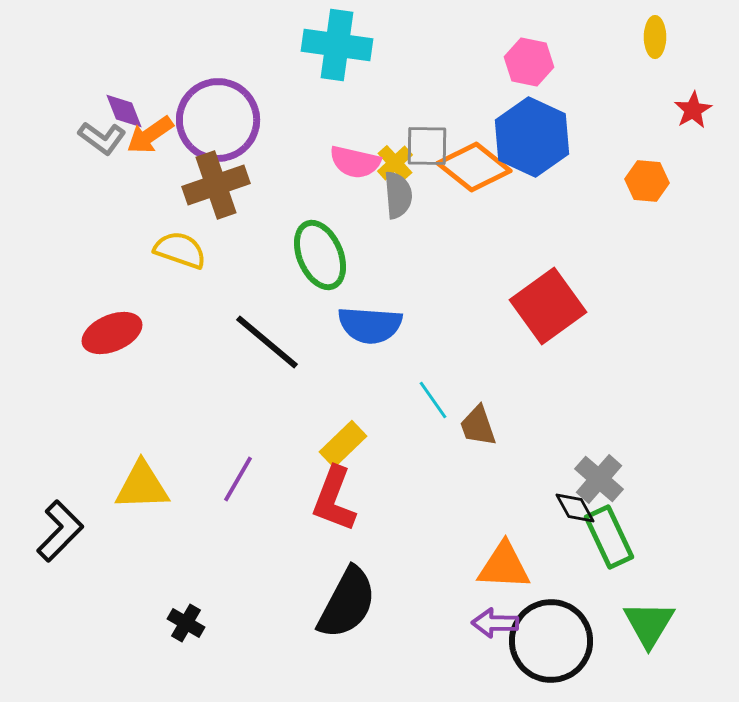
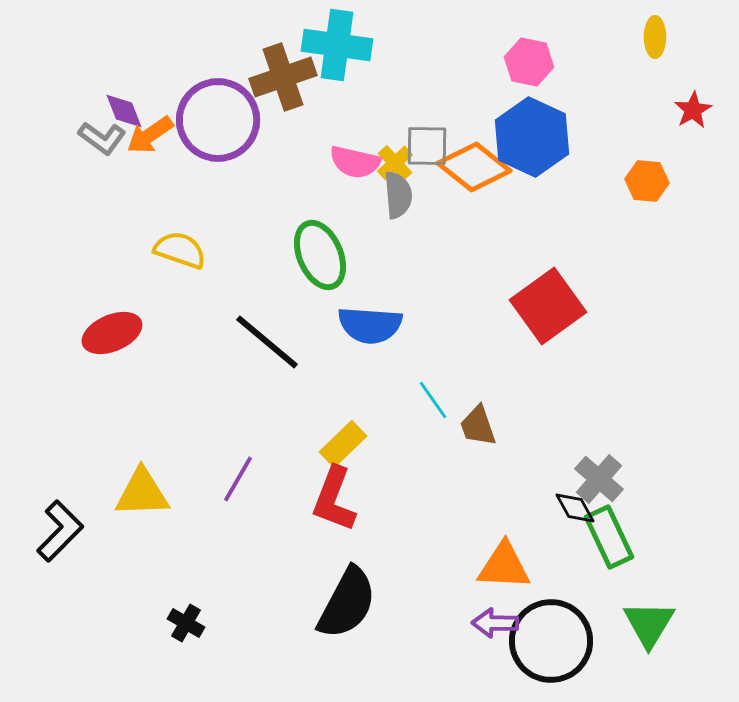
brown cross: moved 67 px right, 108 px up
yellow triangle: moved 7 px down
